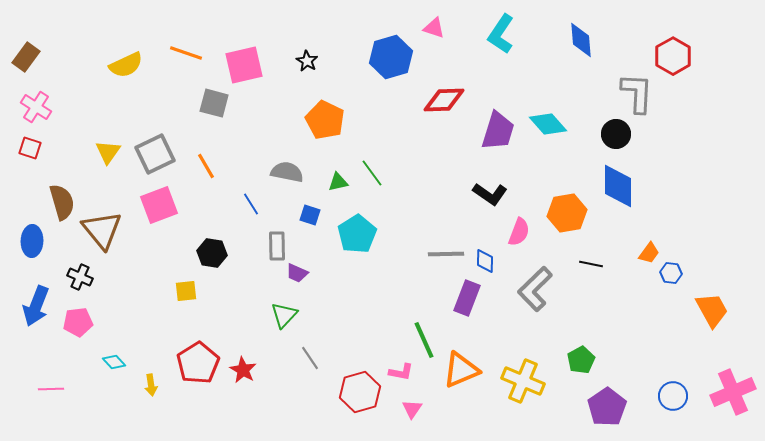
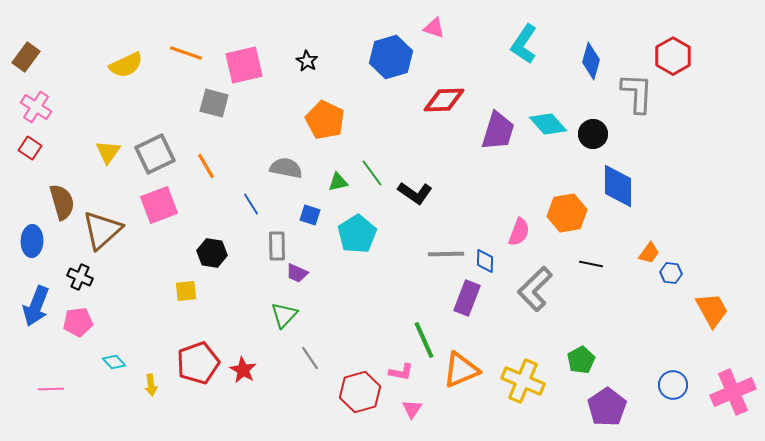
cyan L-shape at (501, 34): moved 23 px right, 10 px down
blue diamond at (581, 40): moved 10 px right, 21 px down; rotated 21 degrees clockwise
black circle at (616, 134): moved 23 px left
red square at (30, 148): rotated 15 degrees clockwise
gray semicircle at (287, 172): moved 1 px left, 4 px up
black L-shape at (490, 194): moved 75 px left, 1 px up
brown triangle at (102, 230): rotated 27 degrees clockwise
red pentagon at (198, 363): rotated 12 degrees clockwise
blue circle at (673, 396): moved 11 px up
